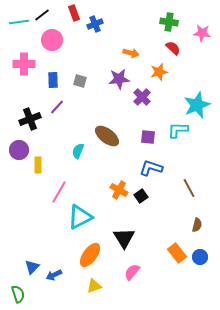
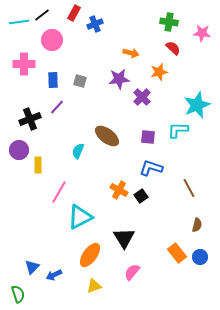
red rectangle: rotated 49 degrees clockwise
